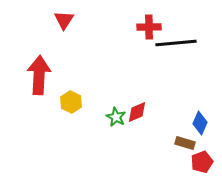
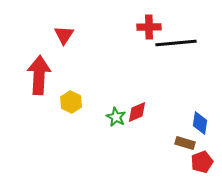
red triangle: moved 15 px down
blue diamond: rotated 15 degrees counterclockwise
